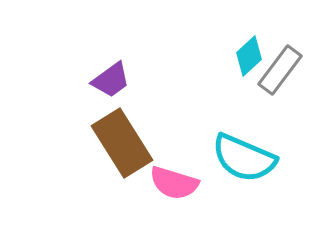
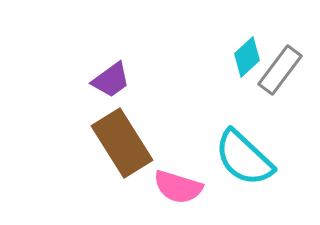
cyan diamond: moved 2 px left, 1 px down
cyan semicircle: rotated 20 degrees clockwise
pink semicircle: moved 4 px right, 4 px down
